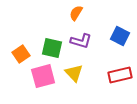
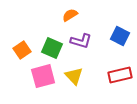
orange semicircle: moved 6 px left, 2 px down; rotated 28 degrees clockwise
green square: rotated 10 degrees clockwise
orange square: moved 1 px right, 4 px up
yellow triangle: moved 3 px down
